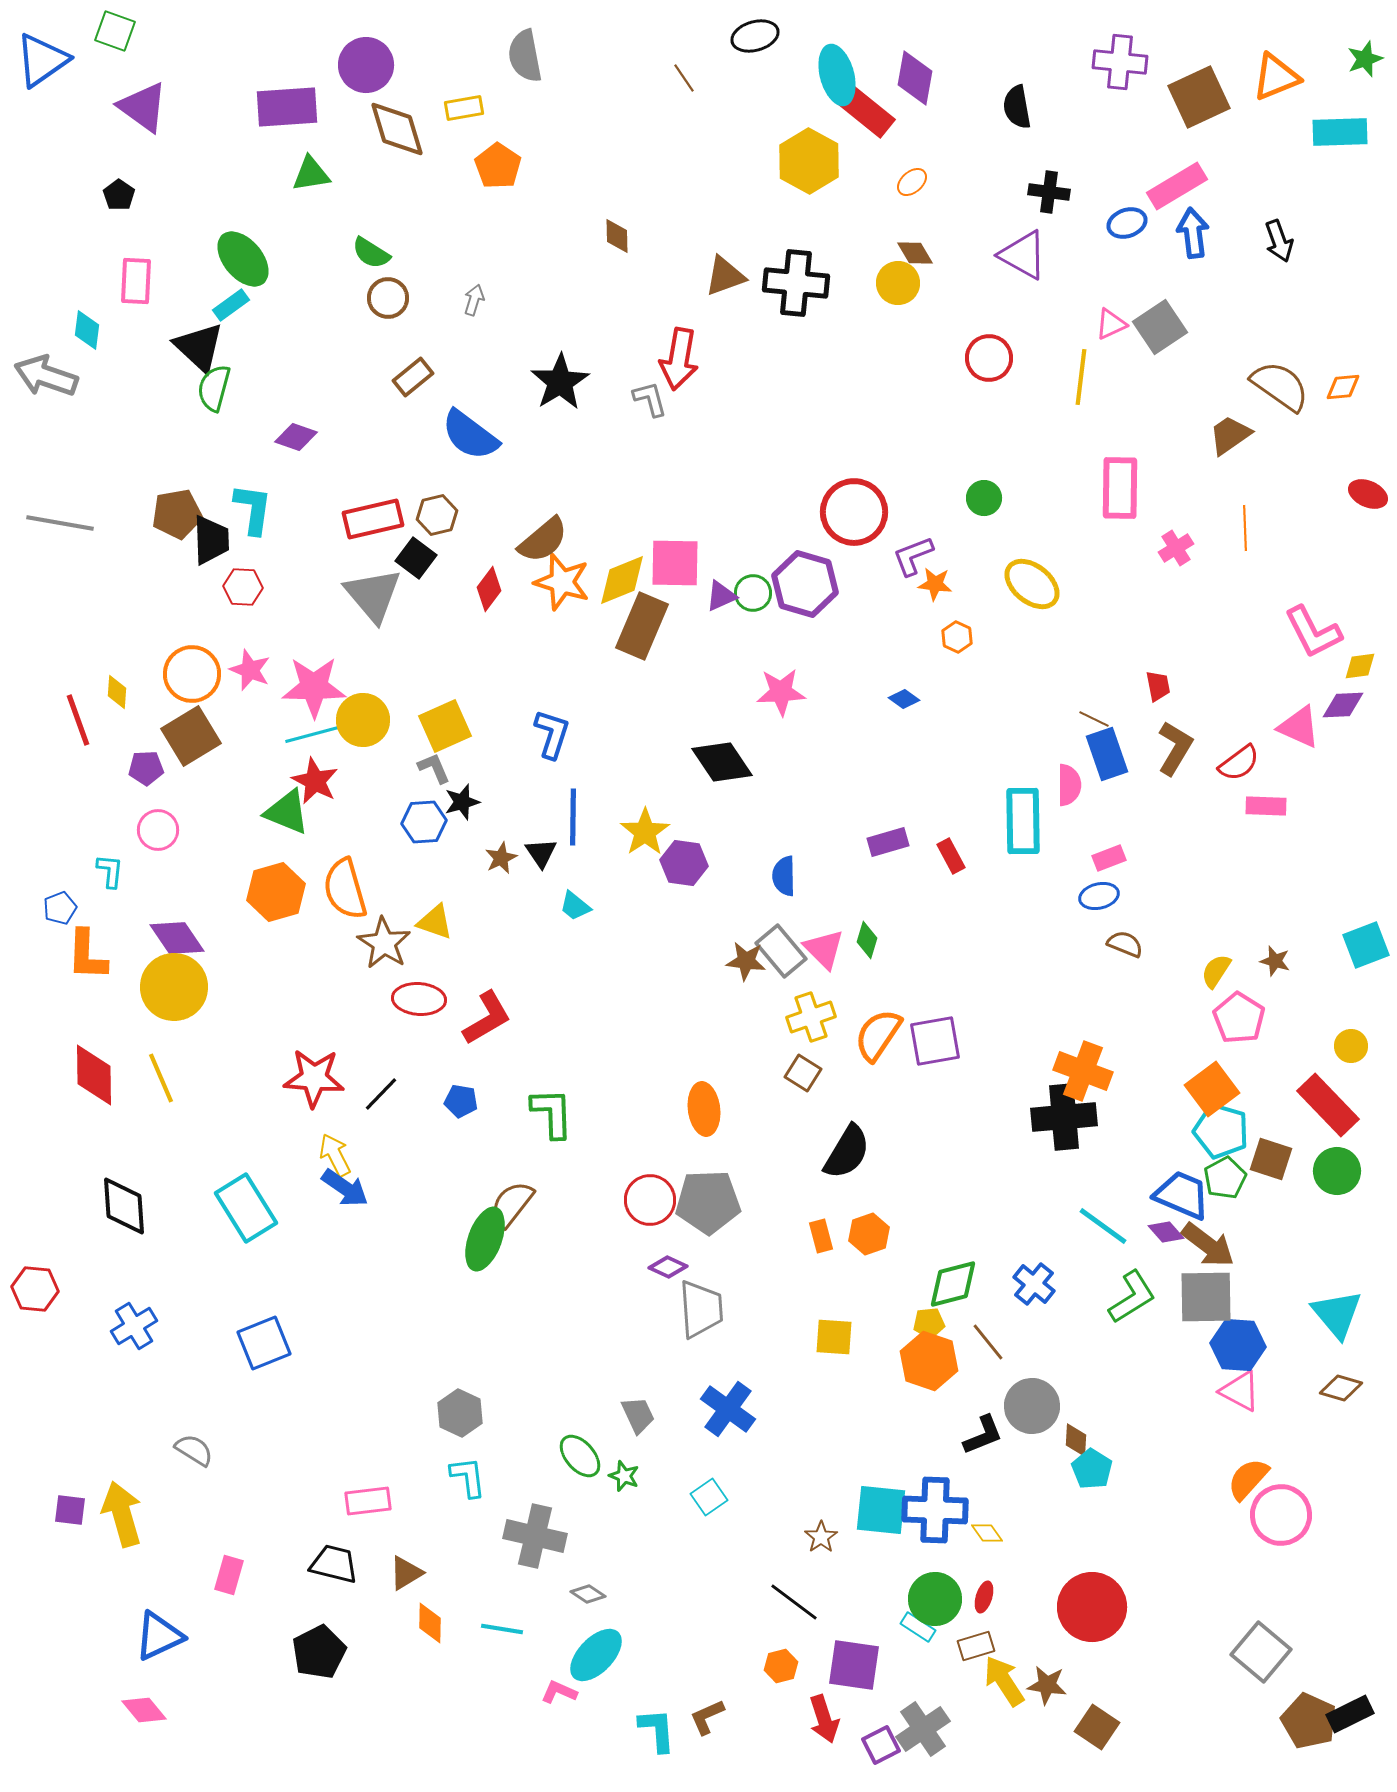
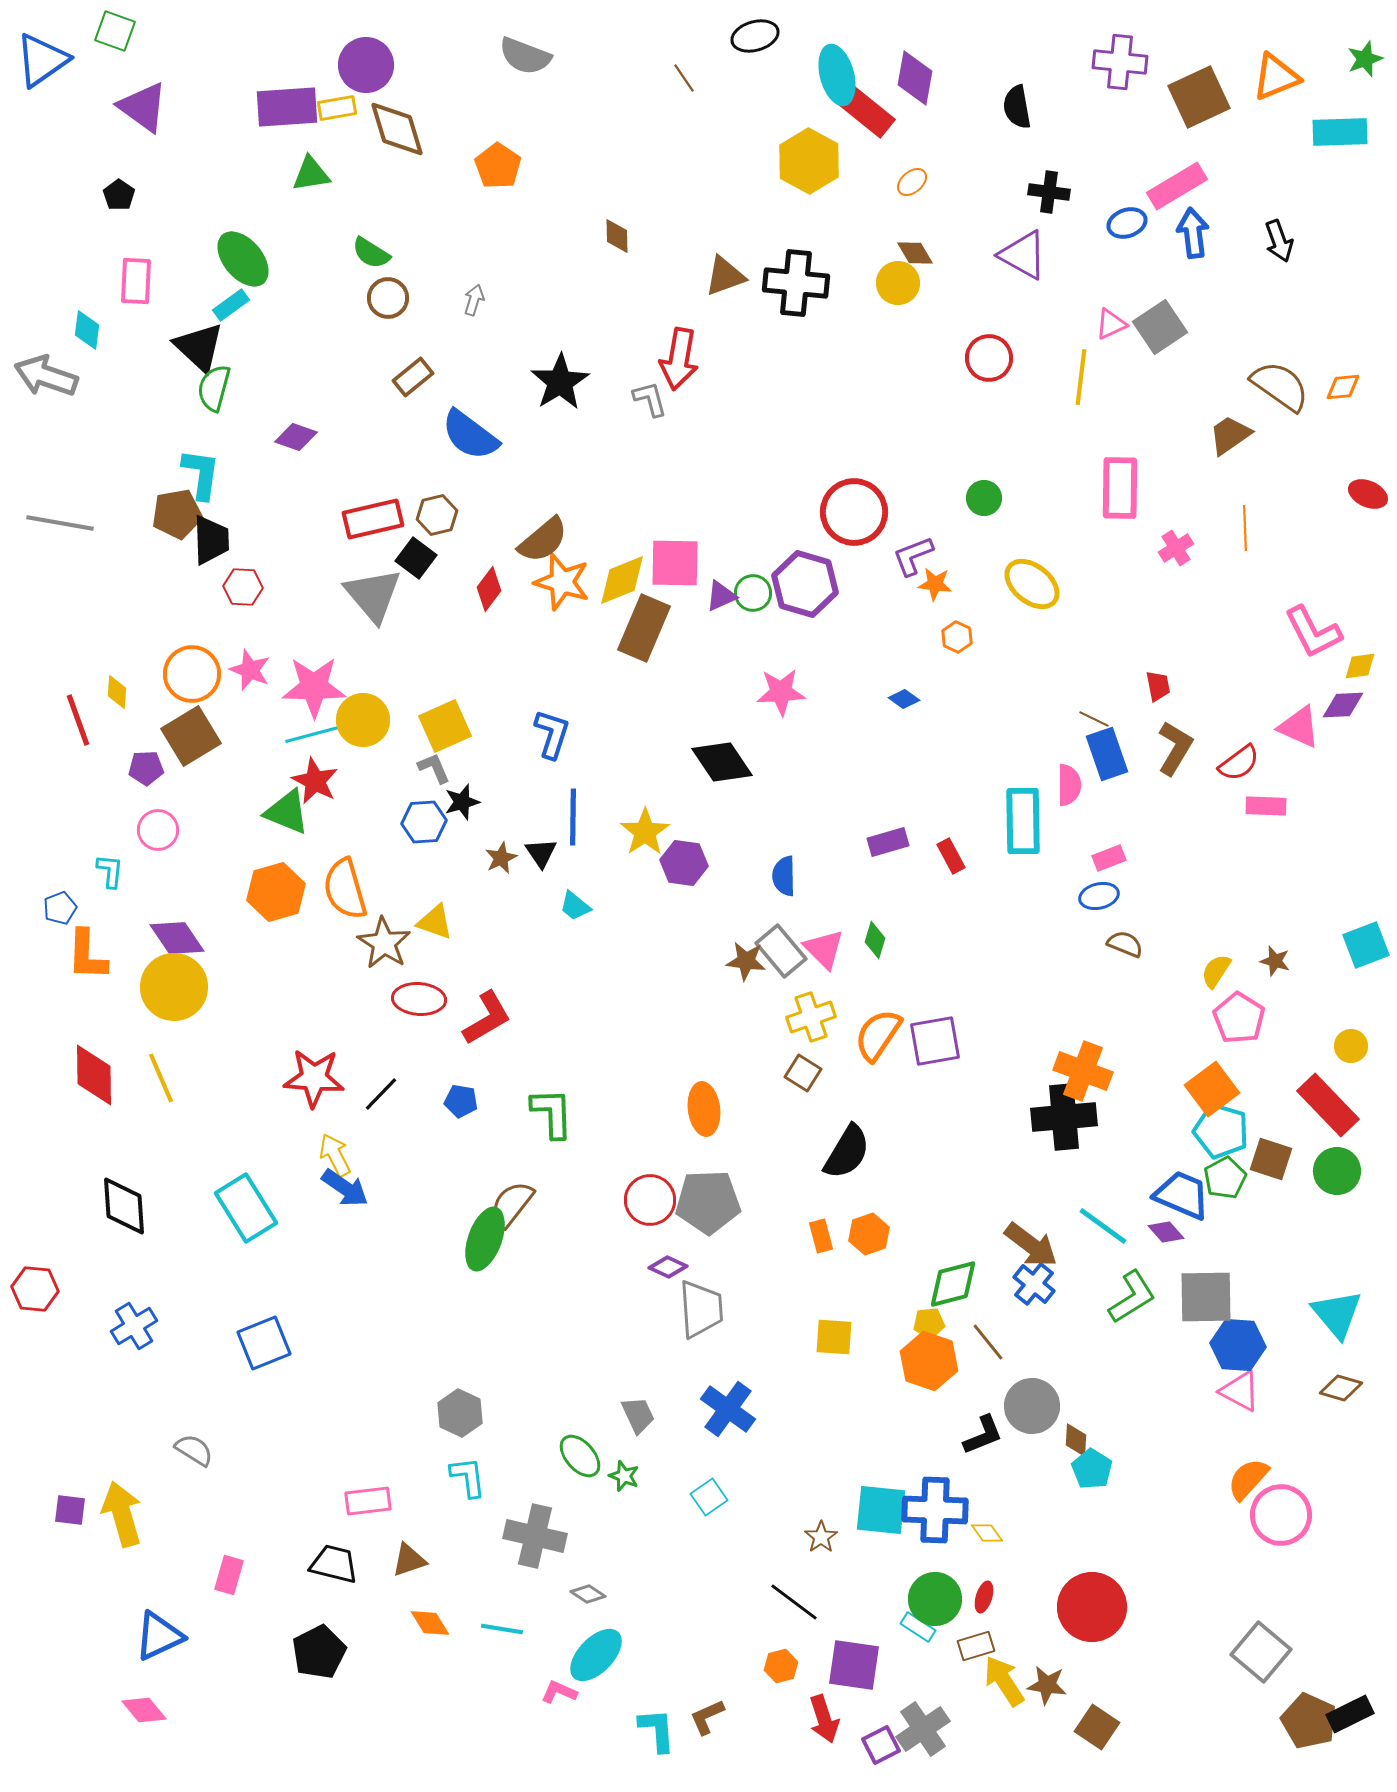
gray semicircle at (525, 56): rotated 58 degrees counterclockwise
yellow rectangle at (464, 108): moved 127 px left
cyan L-shape at (253, 509): moved 52 px left, 35 px up
brown rectangle at (642, 626): moved 2 px right, 2 px down
green diamond at (867, 940): moved 8 px right
brown arrow at (1208, 1245): moved 177 px left
brown triangle at (406, 1573): moved 3 px right, 13 px up; rotated 12 degrees clockwise
orange diamond at (430, 1623): rotated 33 degrees counterclockwise
